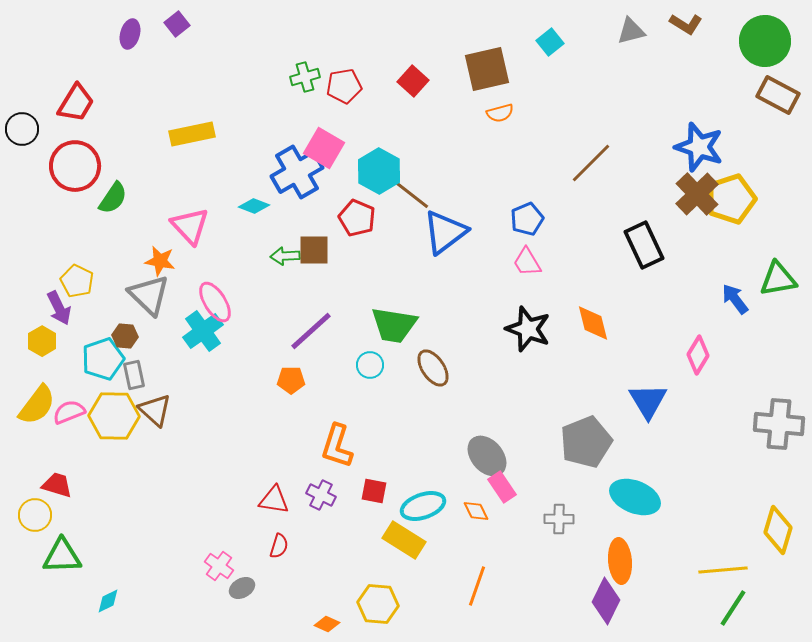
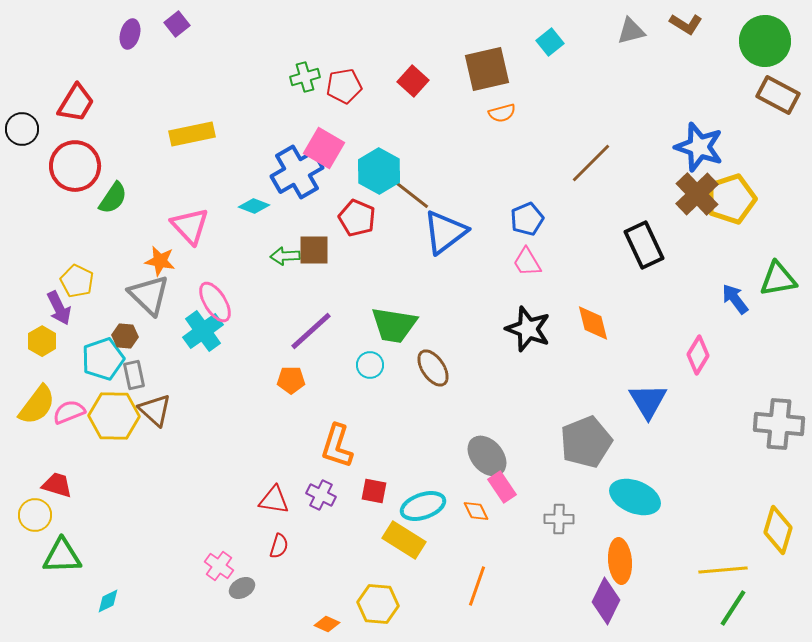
orange semicircle at (500, 113): moved 2 px right
